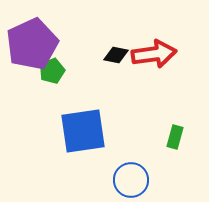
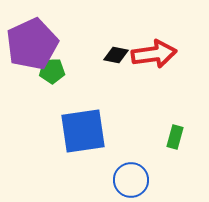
green pentagon: rotated 20 degrees clockwise
